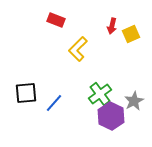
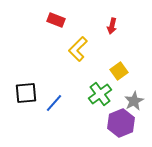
yellow square: moved 12 px left, 37 px down; rotated 12 degrees counterclockwise
purple hexagon: moved 10 px right, 7 px down; rotated 12 degrees clockwise
